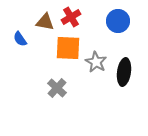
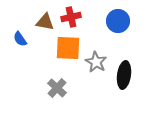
red cross: rotated 18 degrees clockwise
black ellipse: moved 3 px down
